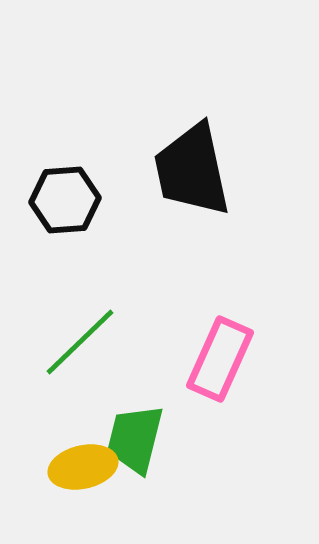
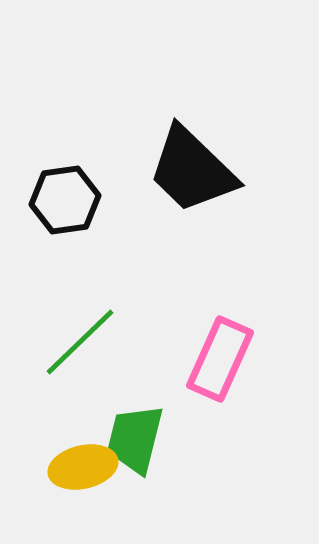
black trapezoid: rotated 34 degrees counterclockwise
black hexagon: rotated 4 degrees counterclockwise
